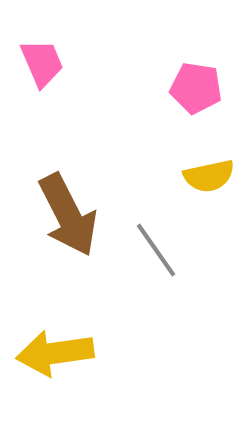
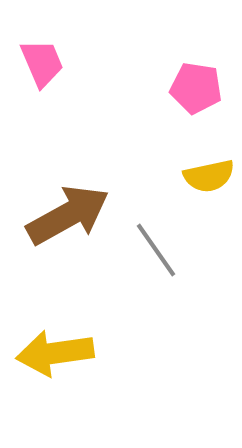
brown arrow: rotated 92 degrees counterclockwise
